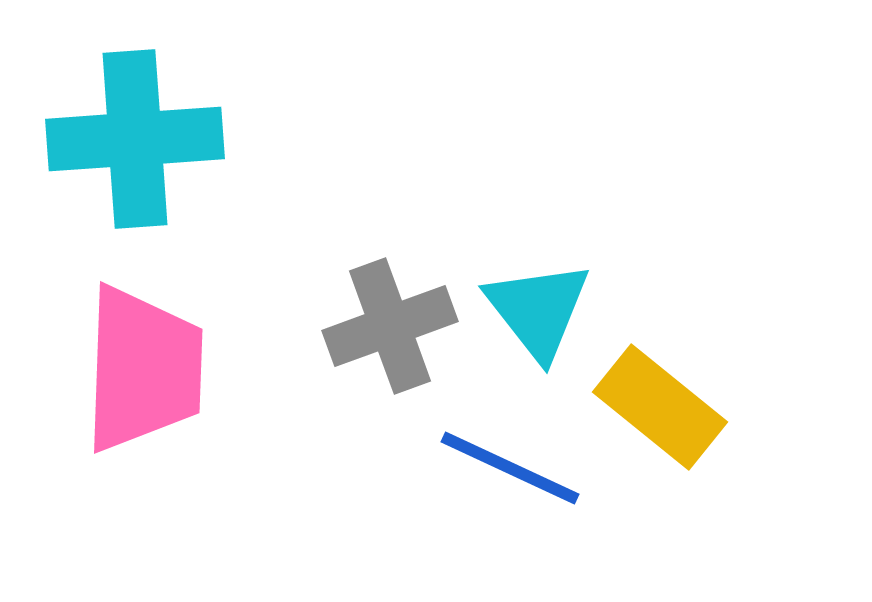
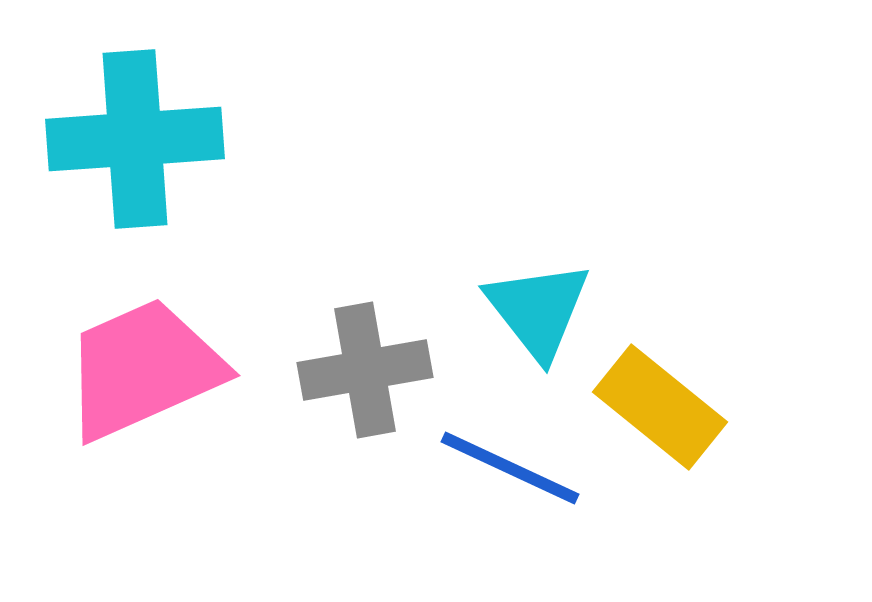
gray cross: moved 25 px left, 44 px down; rotated 10 degrees clockwise
pink trapezoid: rotated 116 degrees counterclockwise
